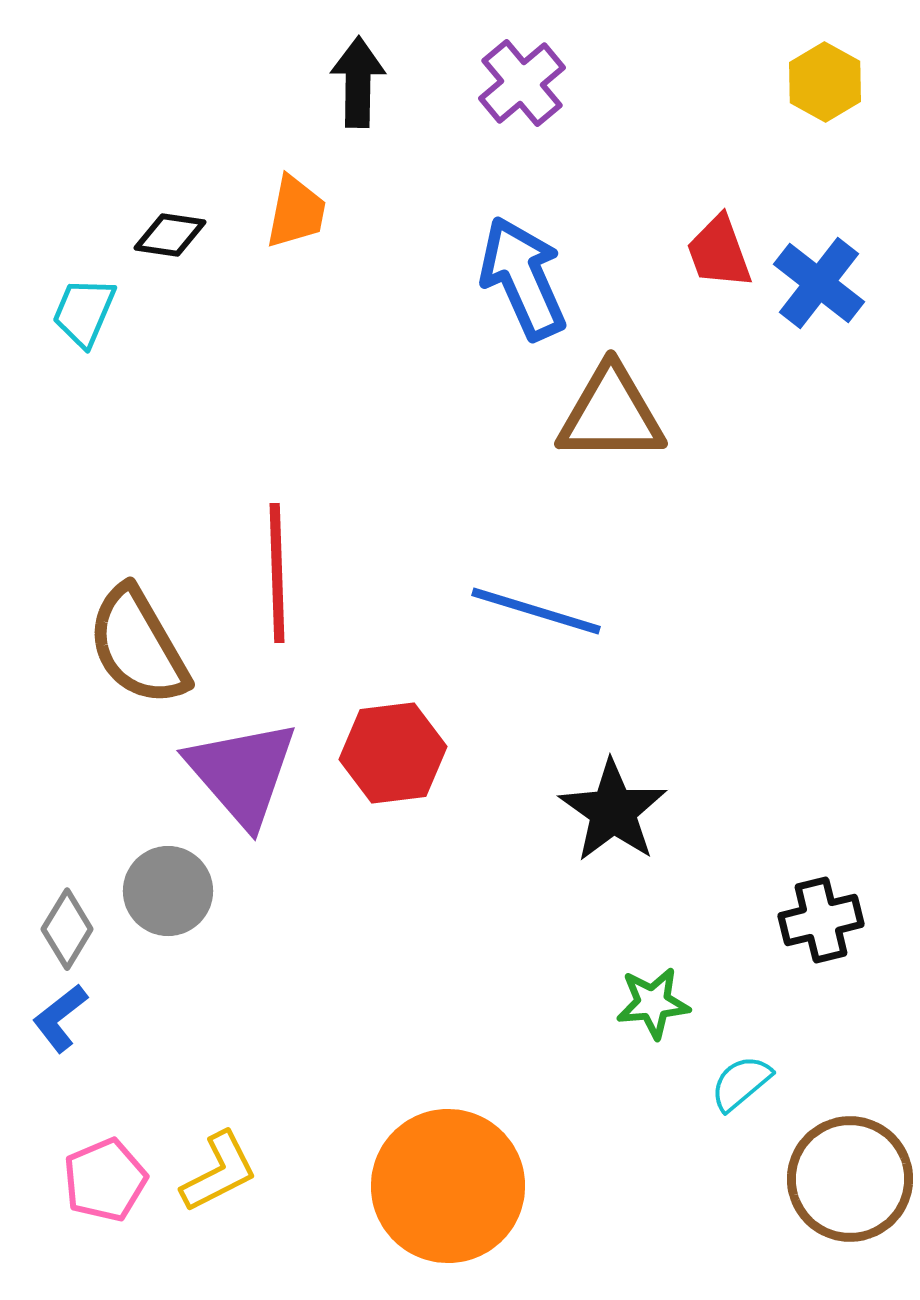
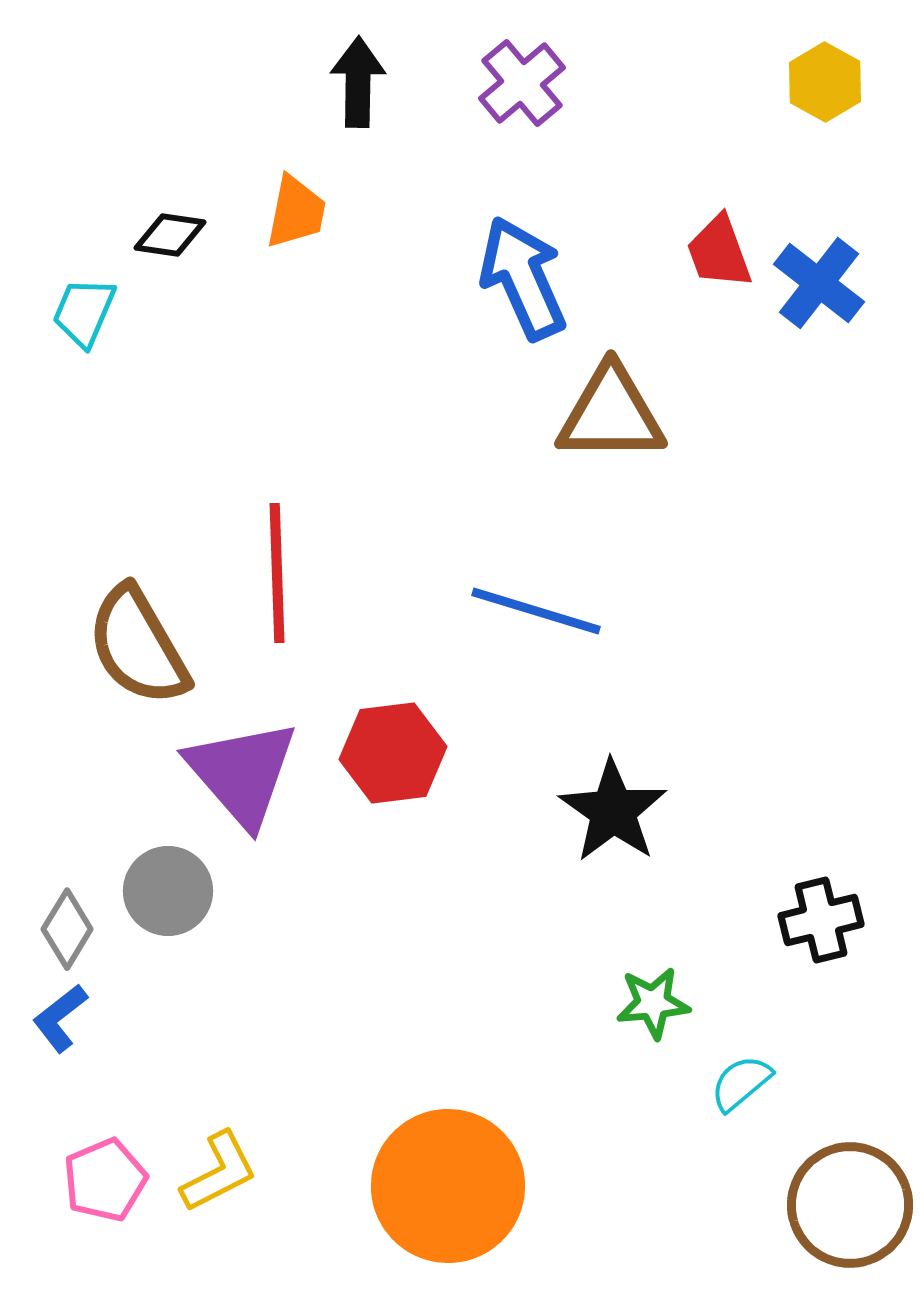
brown circle: moved 26 px down
